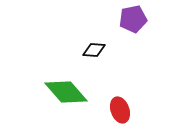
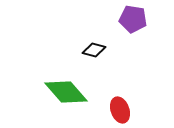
purple pentagon: rotated 20 degrees clockwise
black diamond: rotated 10 degrees clockwise
